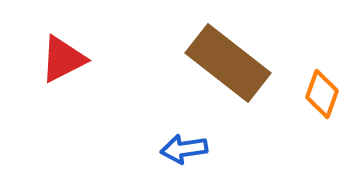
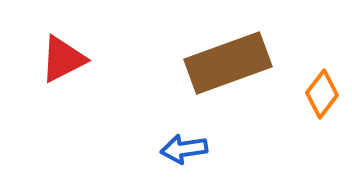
brown rectangle: rotated 58 degrees counterclockwise
orange diamond: rotated 18 degrees clockwise
